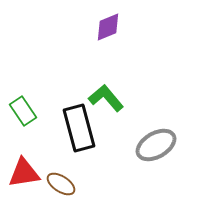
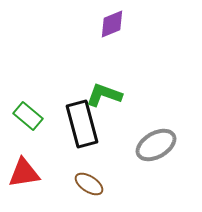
purple diamond: moved 4 px right, 3 px up
green L-shape: moved 2 px left, 3 px up; rotated 30 degrees counterclockwise
green rectangle: moved 5 px right, 5 px down; rotated 16 degrees counterclockwise
black rectangle: moved 3 px right, 4 px up
brown ellipse: moved 28 px right
